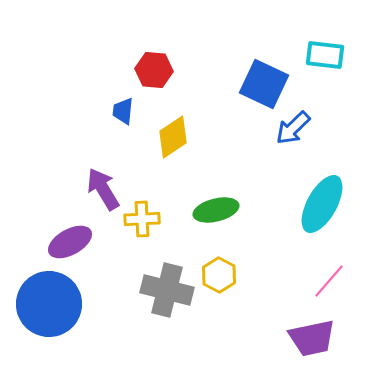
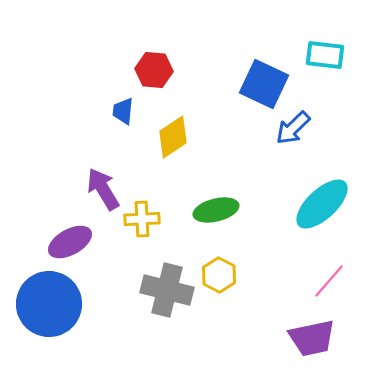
cyan ellipse: rotated 18 degrees clockwise
